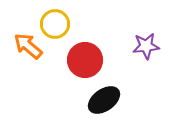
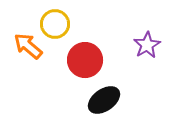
purple star: moved 1 px right, 1 px up; rotated 24 degrees counterclockwise
